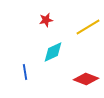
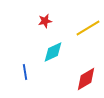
red star: moved 1 px left, 1 px down
yellow line: moved 1 px down
red diamond: rotated 50 degrees counterclockwise
